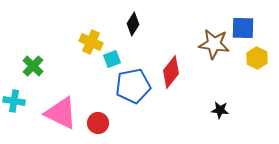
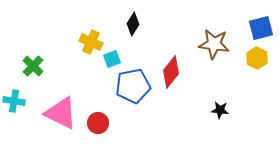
blue square: moved 18 px right; rotated 15 degrees counterclockwise
